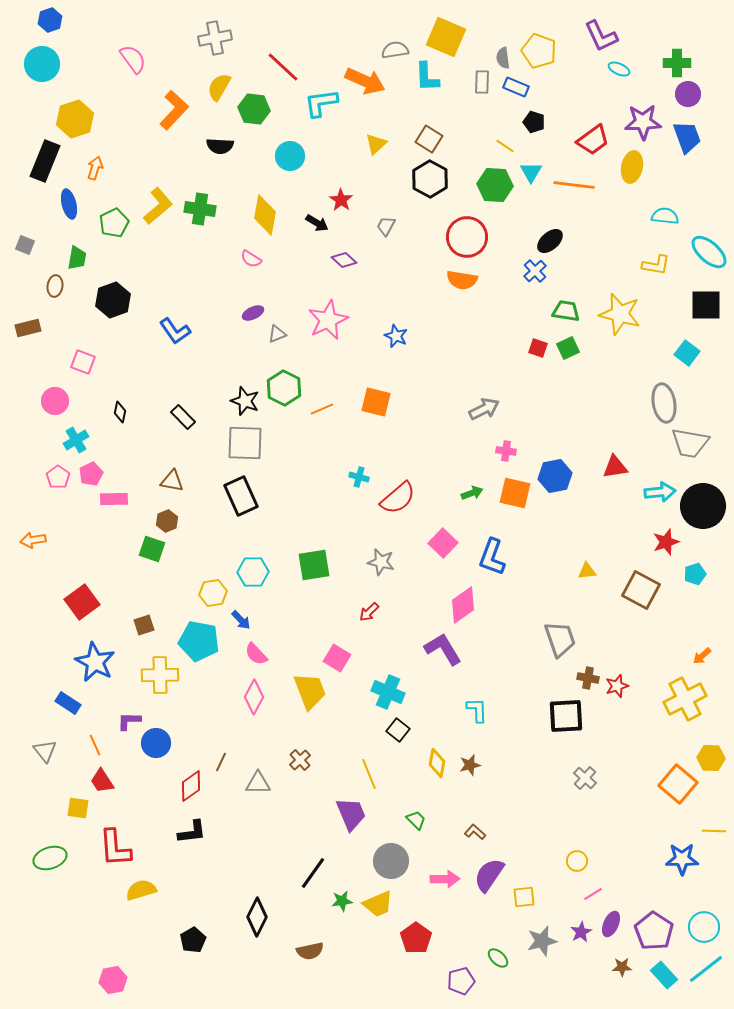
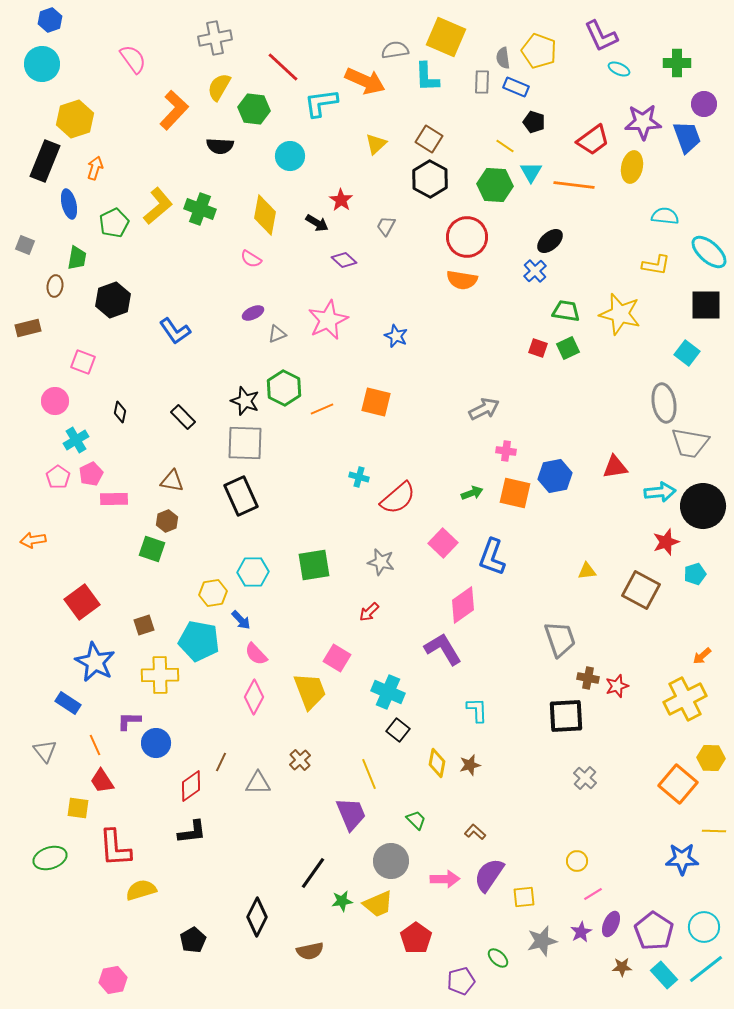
purple circle at (688, 94): moved 16 px right, 10 px down
green cross at (200, 209): rotated 12 degrees clockwise
